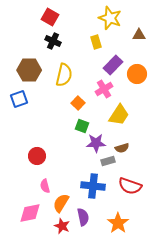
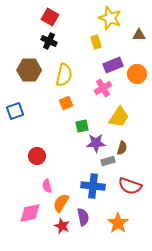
black cross: moved 4 px left
purple rectangle: rotated 24 degrees clockwise
pink cross: moved 1 px left, 1 px up
blue square: moved 4 px left, 12 px down
orange square: moved 12 px left; rotated 24 degrees clockwise
yellow trapezoid: moved 2 px down
green square: rotated 32 degrees counterclockwise
brown semicircle: rotated 56 degrees counterclockwise
pink semicircle: moved 2 px right
